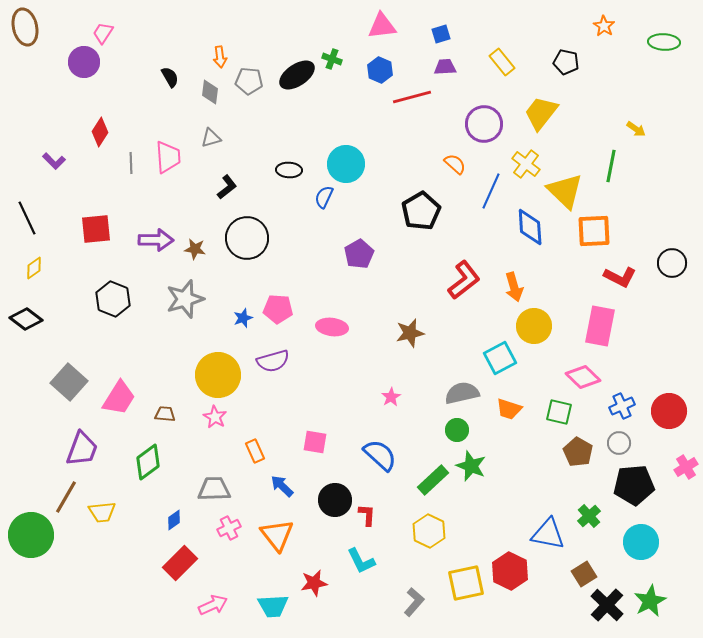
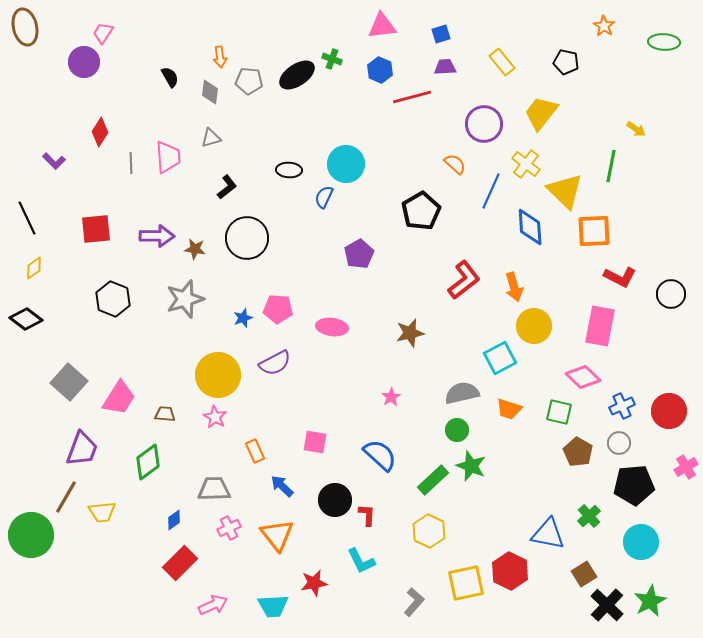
purple arrow at (156, 240): moved 1 px right, 4 px up
black circle at (672, 263): moved 1 px left, 31 px down
purple semicircle at (273, 361): moved 2 px right, 2 px down; rotated 12 degrees counterclockwise
